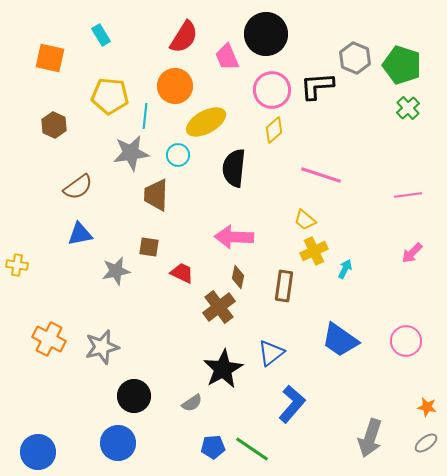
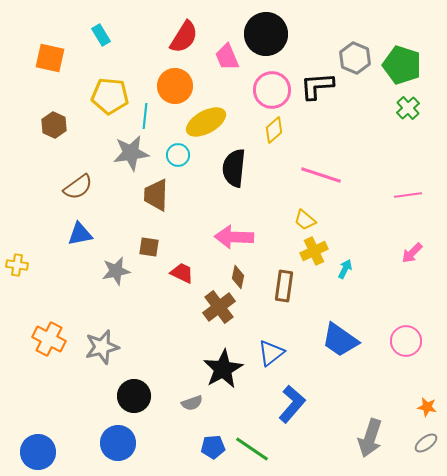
gray semicircle at (192, 403): rotated 15 degrees clockwise
